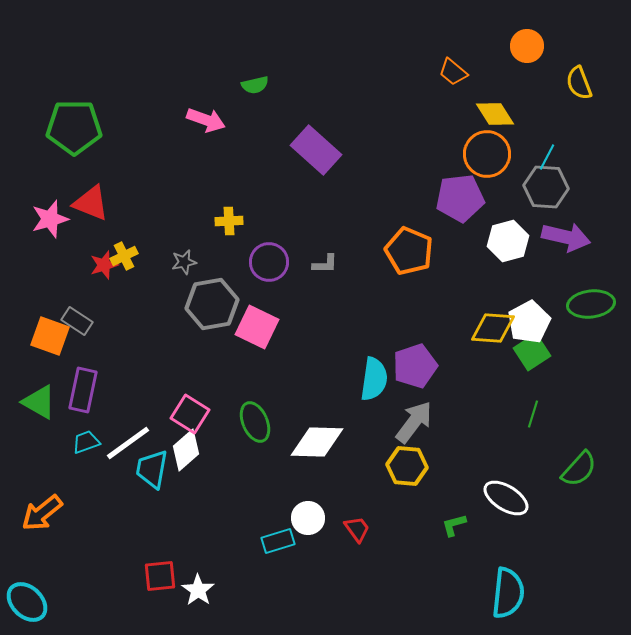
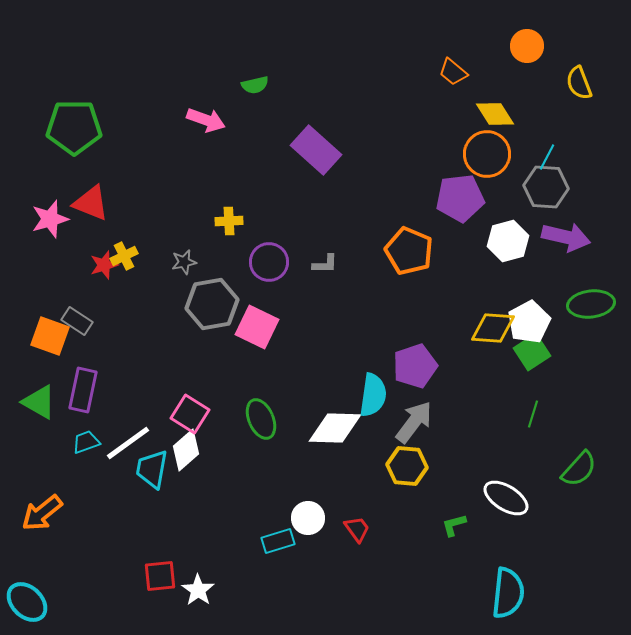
cyan semicircle at (374, 379): moved 1 px left, 16 px down
green ellipse at (255, 422): moved 6 px right, 3 px up
white diamond at (317, 442): moved 18 px right, 14 px up
